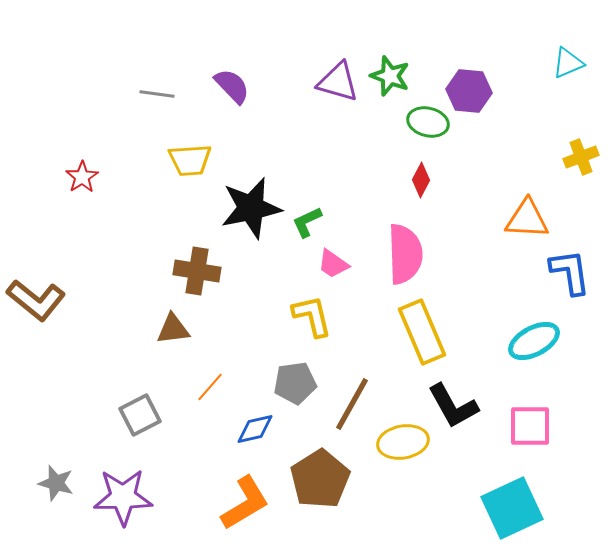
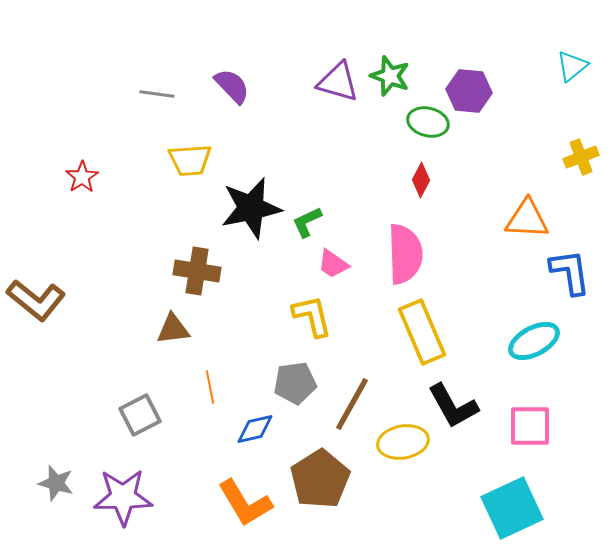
cyan triangle: moved 4 px right, 3 px down; rotated 16 degrees counterclockwise
orange line: rotated 52 degrees counterclockwise
orange L-shape: rotated 90 degrees clockwise
